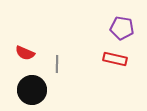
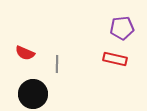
purple pentagon: rotated 15 degrees counterclockwise
black circle: moved 1 px right, 4 px down
